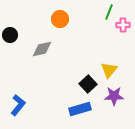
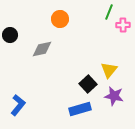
purple star: rotated 12 degrees clockwise
